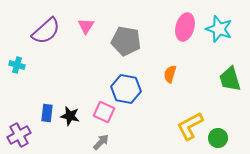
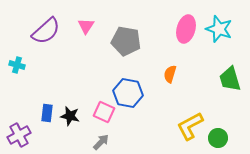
pink ellipse: moved 1 px right, 2 px down
blue hexagon: moved 2 px right, 4 px down
